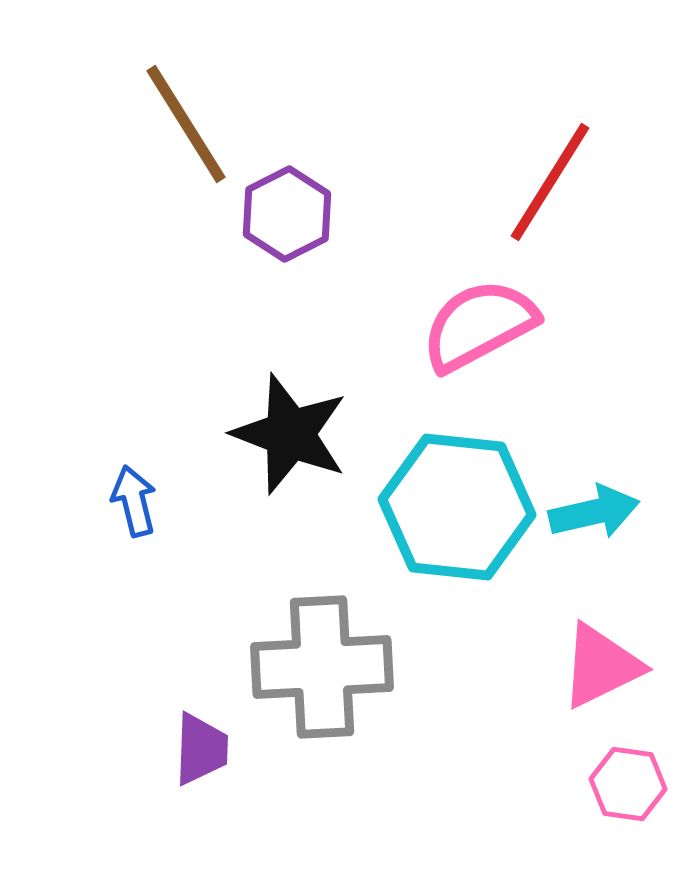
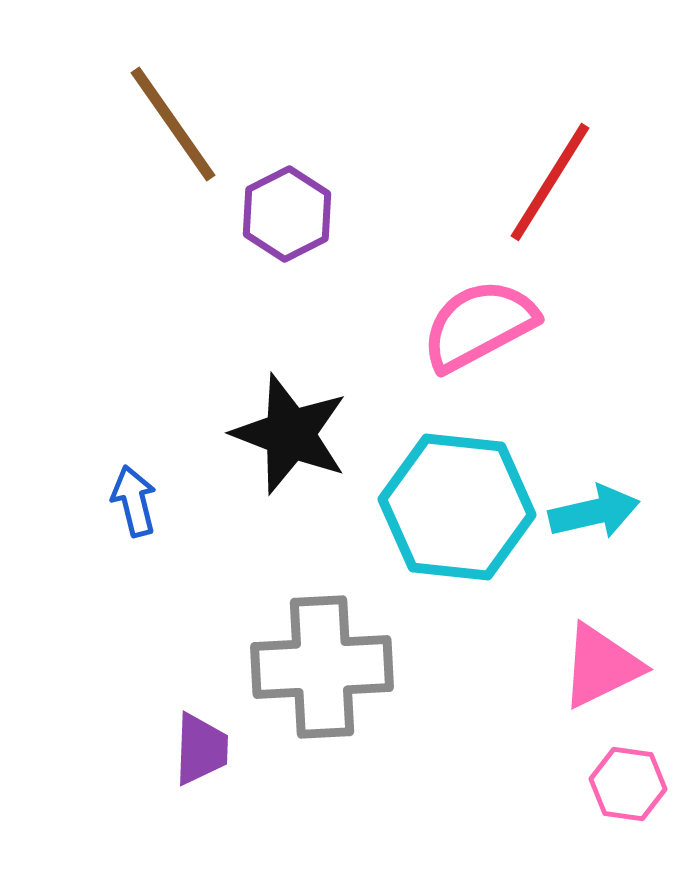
brown line: moved 13 px left; rotated 3 degrees counterclockwise
